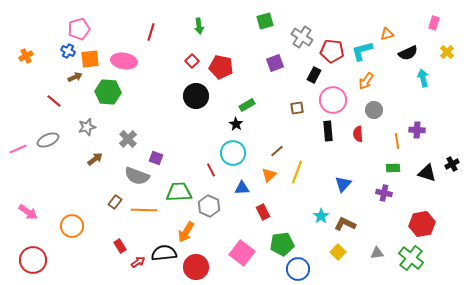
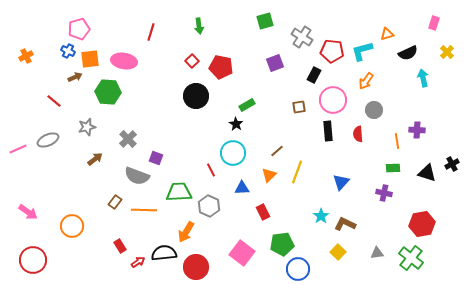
brown square at (297, 108): moved 2 px right, 1 px up
blue triangle at (343, 184): moved 2 px left, 2 px up
